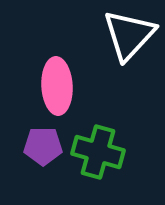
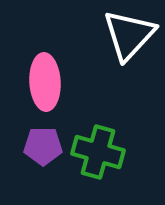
pink ellipse: moved 12 px left, 4 px up
